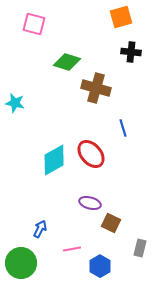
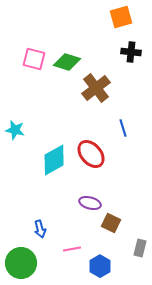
pink square: moved 35 px down
brown cross: rotated 36 degrees clockwise
cyan star: moved 27 px down
blue arrow: rotated 138 degrees clockwise
